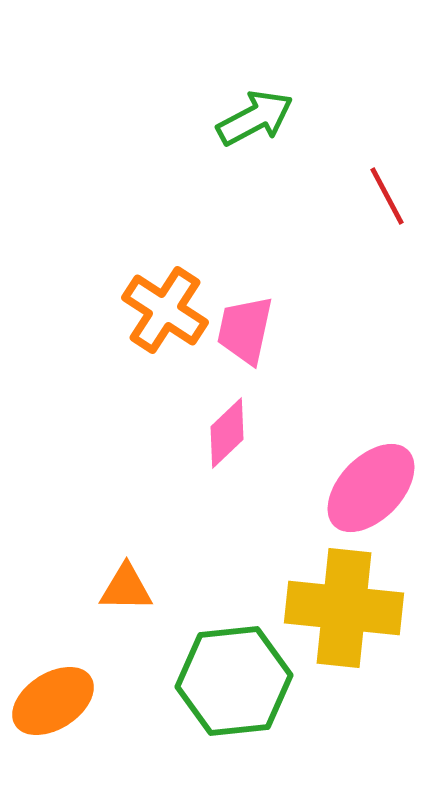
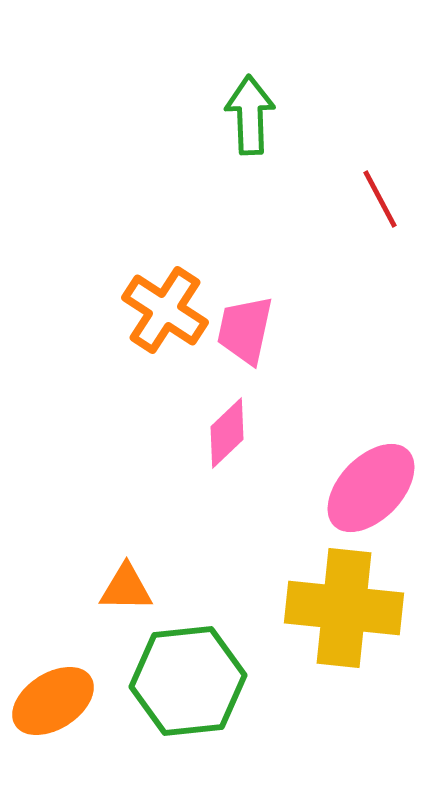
green arrow: moved 5 px left, 3 px up; rotated 64 degrees counterclockwise
red line: moved 7 px left, 3 px down
green hexagon: moved 46 px left
